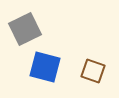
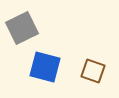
gray square: moved 3 px left, 1 px up
